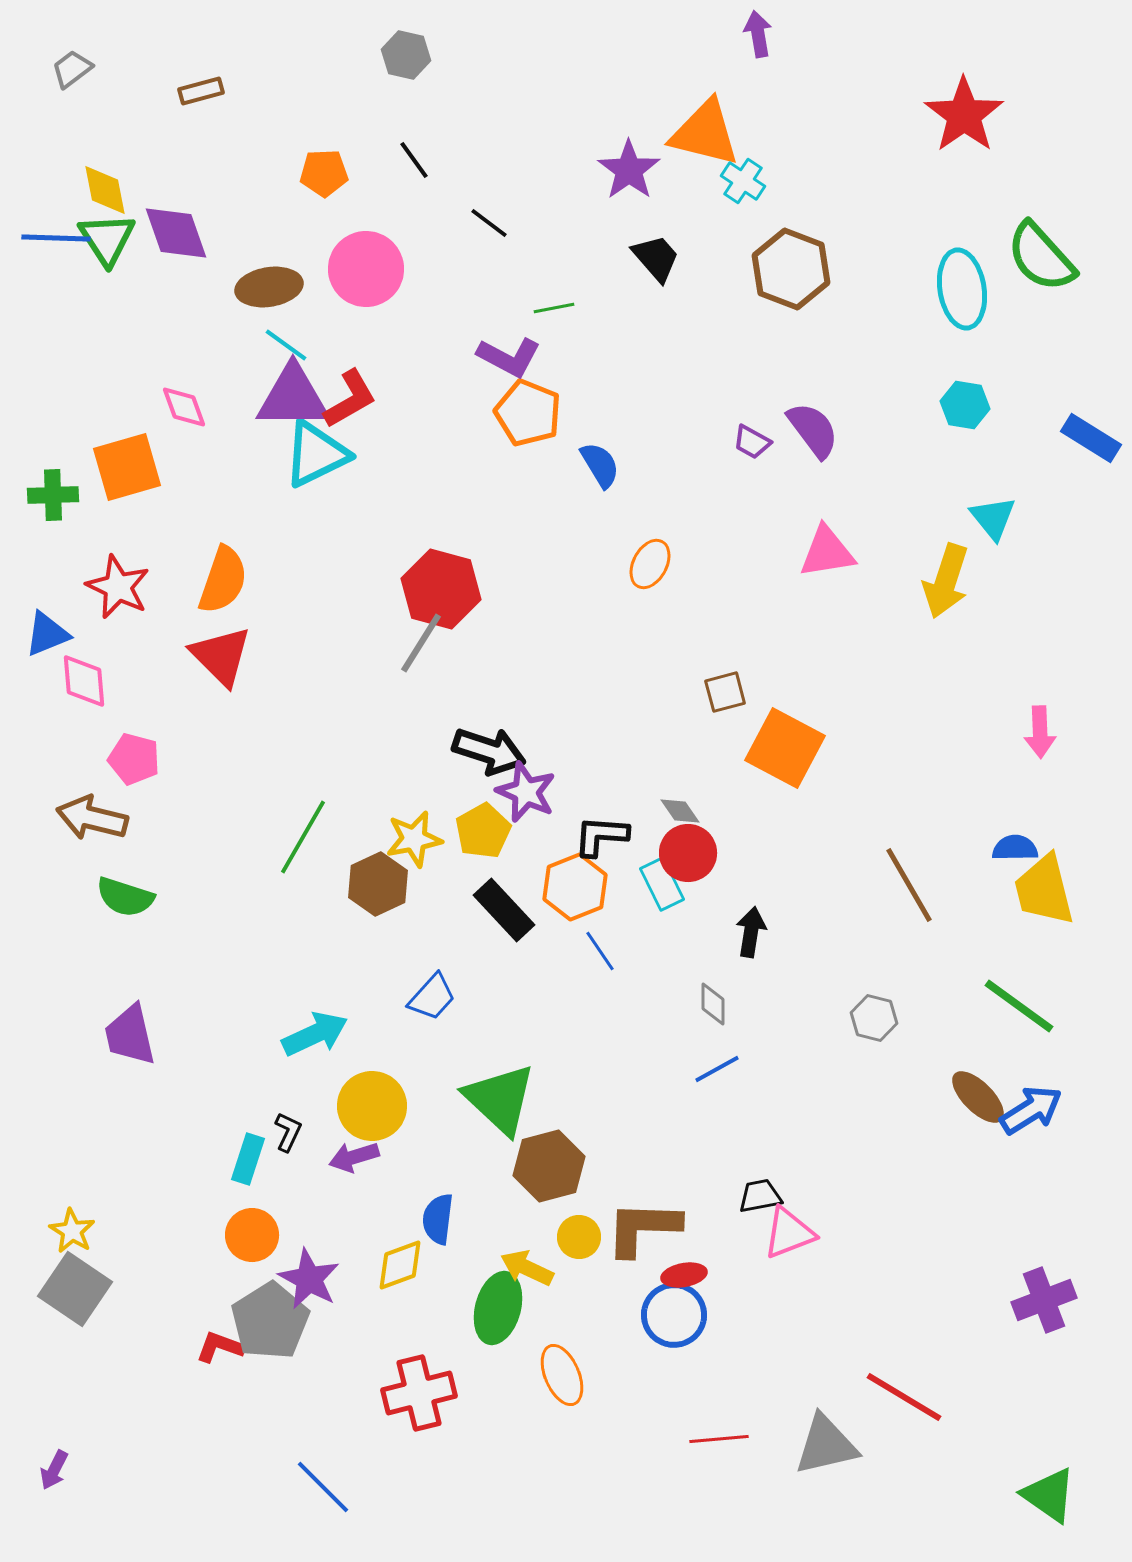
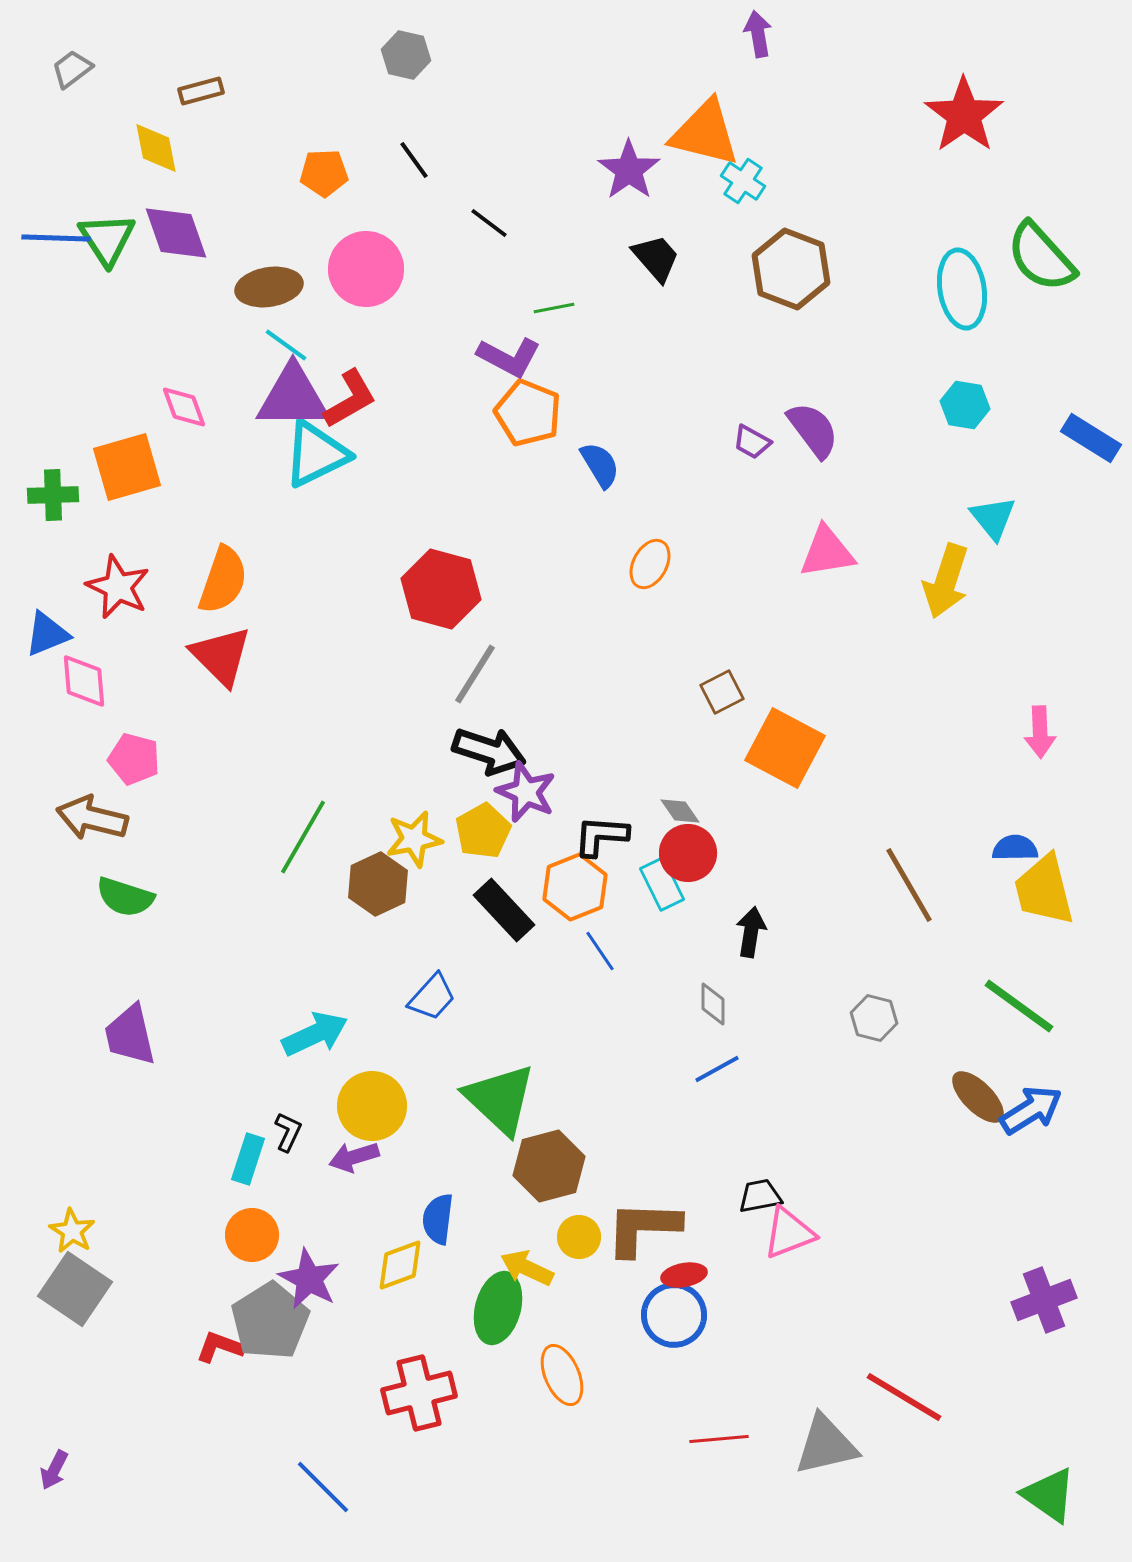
yellow diamond at (105, 190): moved 51 px right, 42 px up
gray line at (421, 643): moved 54 px right, 31 px down
brown square at (725, 692): moved 3 px left; rotated 12 degrees counterclockwise
